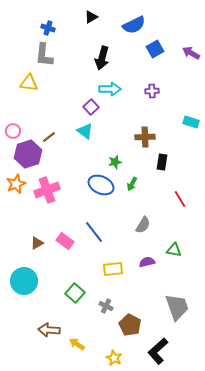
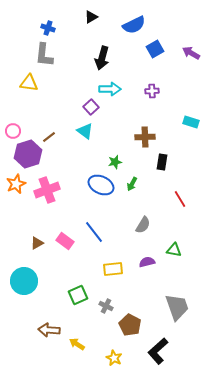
green square: moved 3 px right, 2 px down; rotated 24 degrees clockwise
